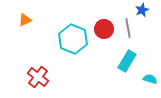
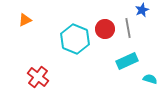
red circle: moved 1 px right
cyan hexagon: moved 2 px right
cyan rectangle: rotated 35 degrees clockwise
